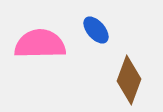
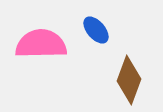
pink semicircle: moved 1 px right
